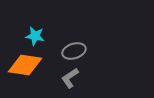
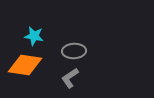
cyan star: moved 1 px left
gray ellipse: rotated 15 degrees clockwise
